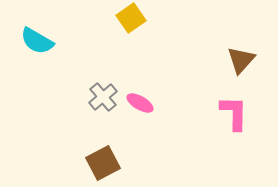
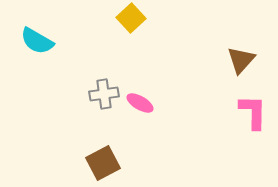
yellow square: rotated 8 degrees counterclockwise
gray cross: moved 1 px right, 3 px up; rotated 32 degrees clockwise
pink L-shape: moved 19 px right, 1 px up
